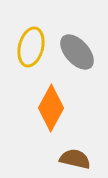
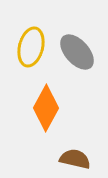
orange diamond: moved 5 px left
